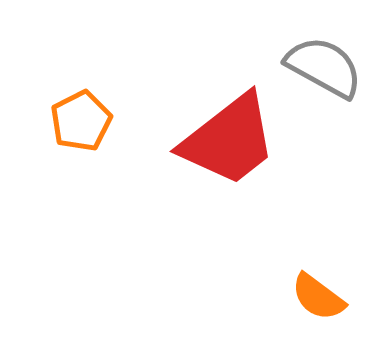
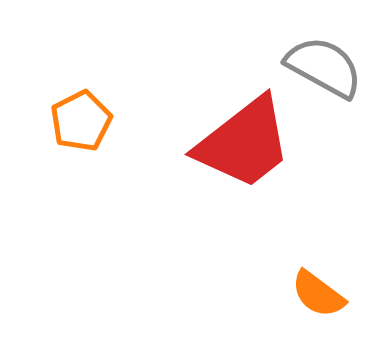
red trapezoid: moved 15 px right, 3 px down
orange semicircle: moved 3 px up
